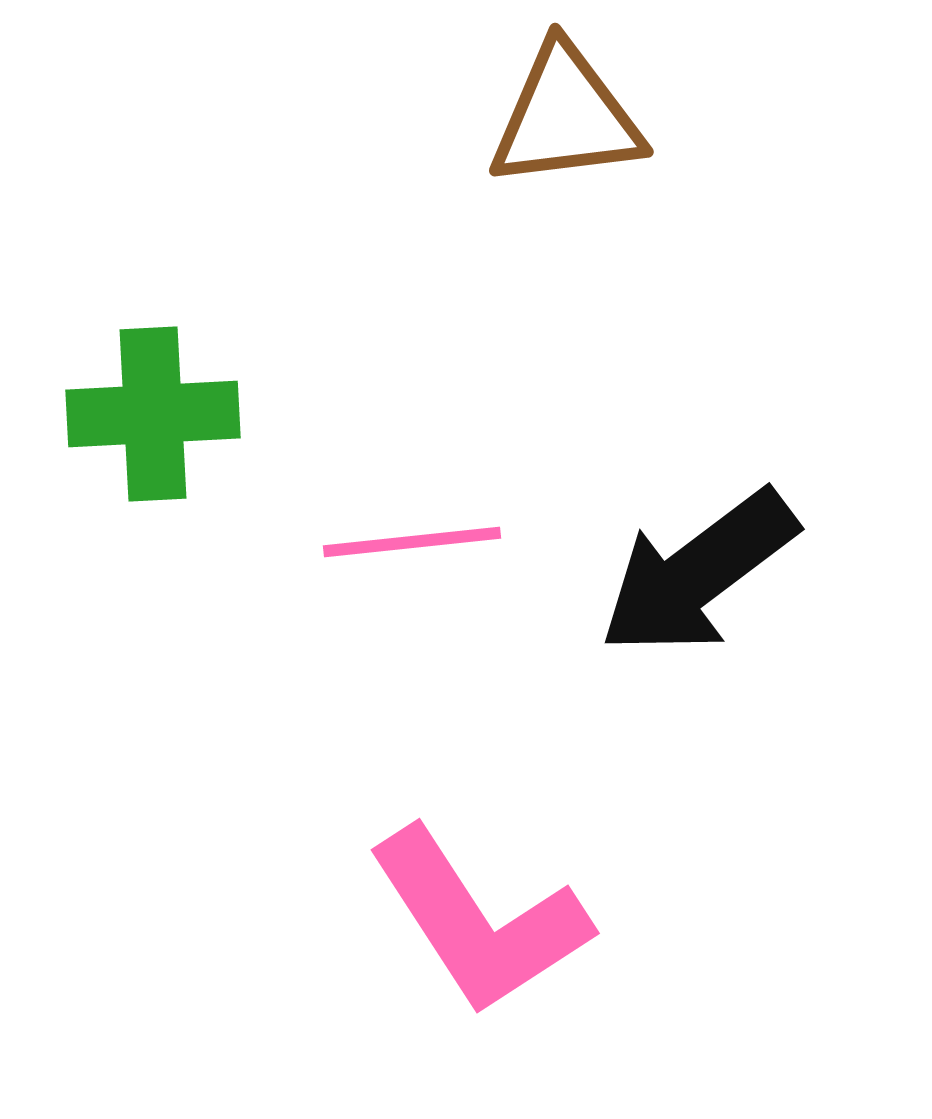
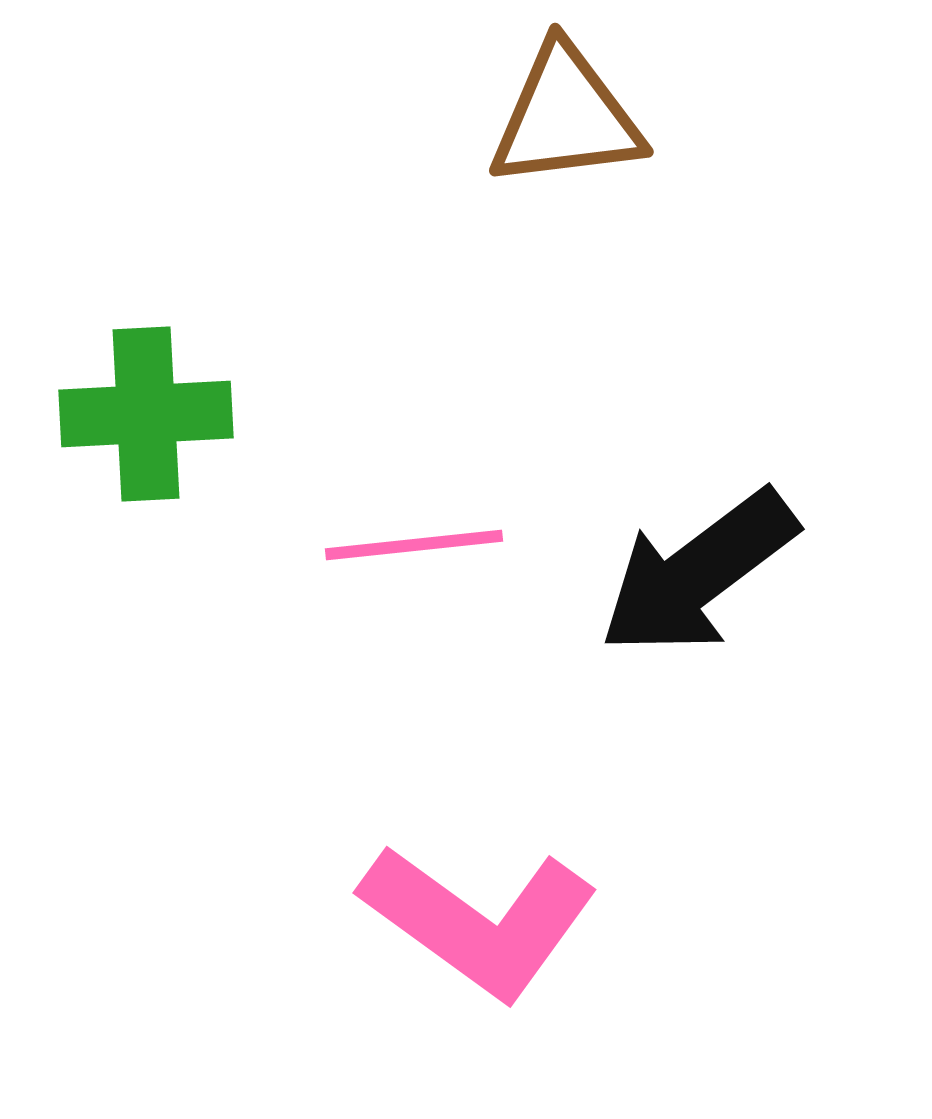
green cross: moved 7 px left
pink line: moved 2 px right, 3 px down
pink L-shape: rotated 21 degrees counterclockwise
